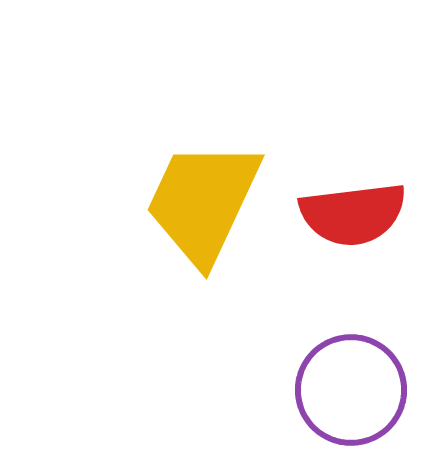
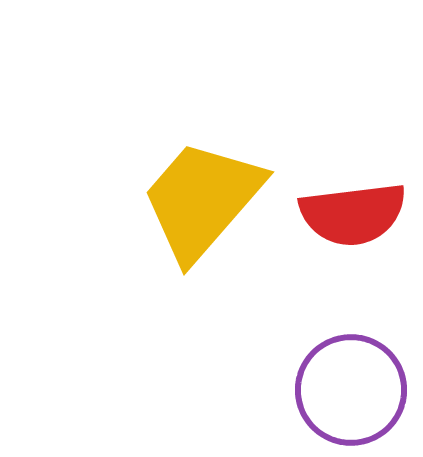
yellow trapezoid: moved 1 px left, 2 px up; rotated 16 degrees clockwise
